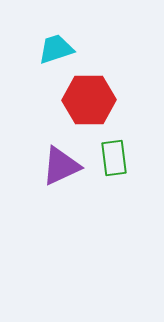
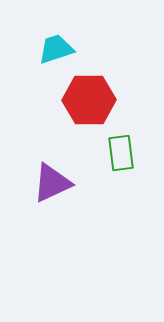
green rectangle: moved 7 px right, 5 px up
purple triangle: moved 9 px left, 17 px down
